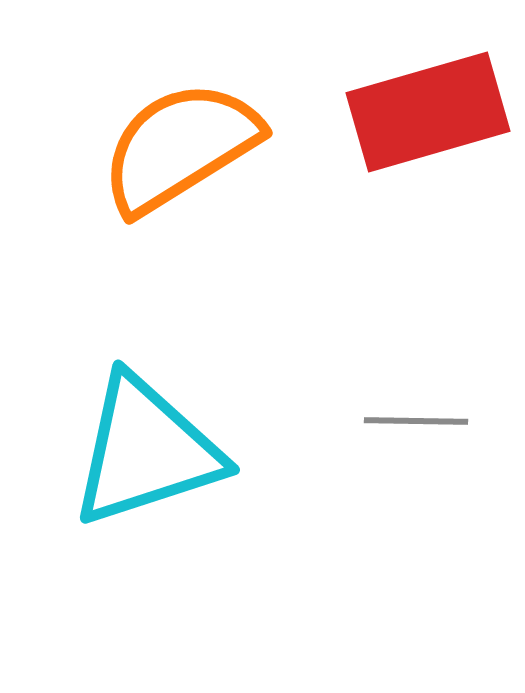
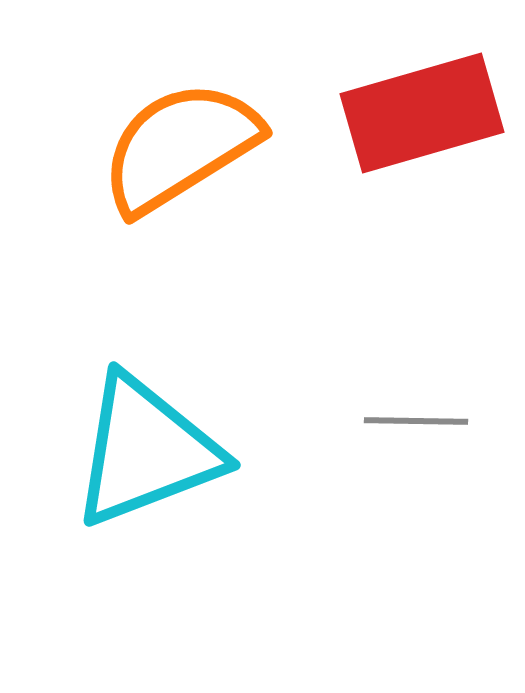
red rectangle: moved 6 px left, 1 px down
cyan triangle: rotated 3 degrees counterclockwise
